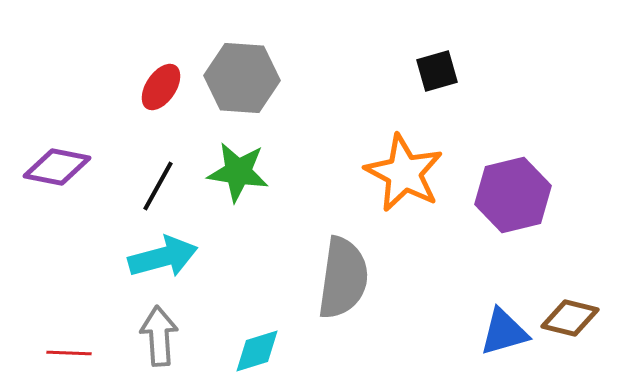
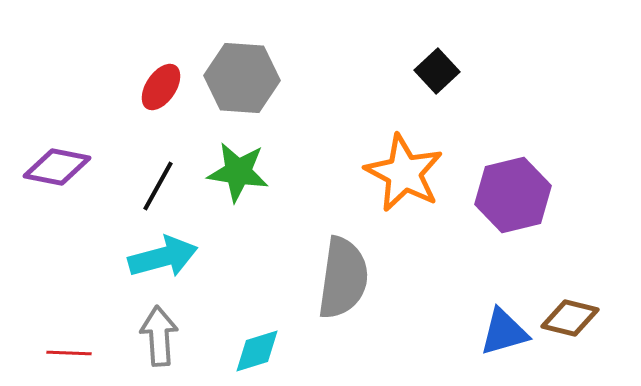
black square: rotated 27 degrees counterclockwise
